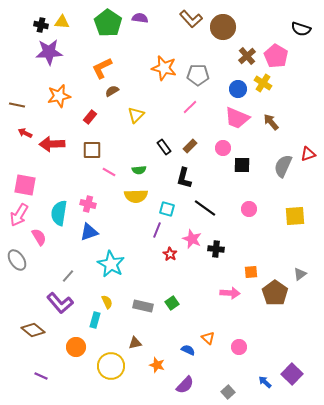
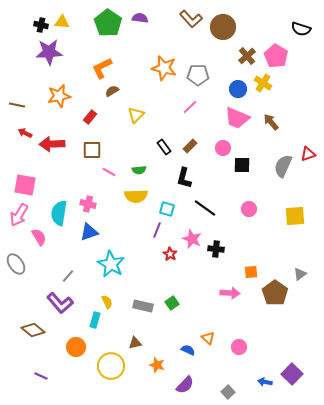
gray ellipse at (17, 260): moved 1 px left, 4 px down
blue arrow at (265, 382): rotated 32 degrees counterclockwise
